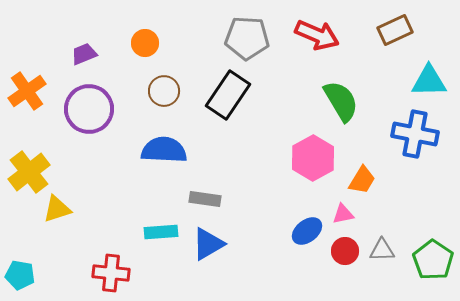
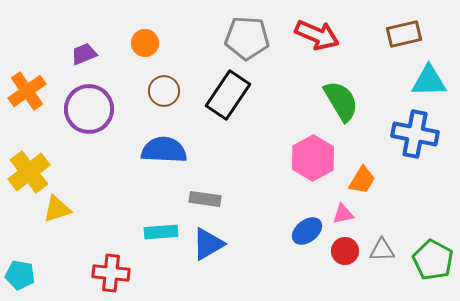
brown rectangle: moved 9 px right, 4 px down; rotated 12 degrees clockwise
green pentagon: rotated 6 degrees counterclockwise
